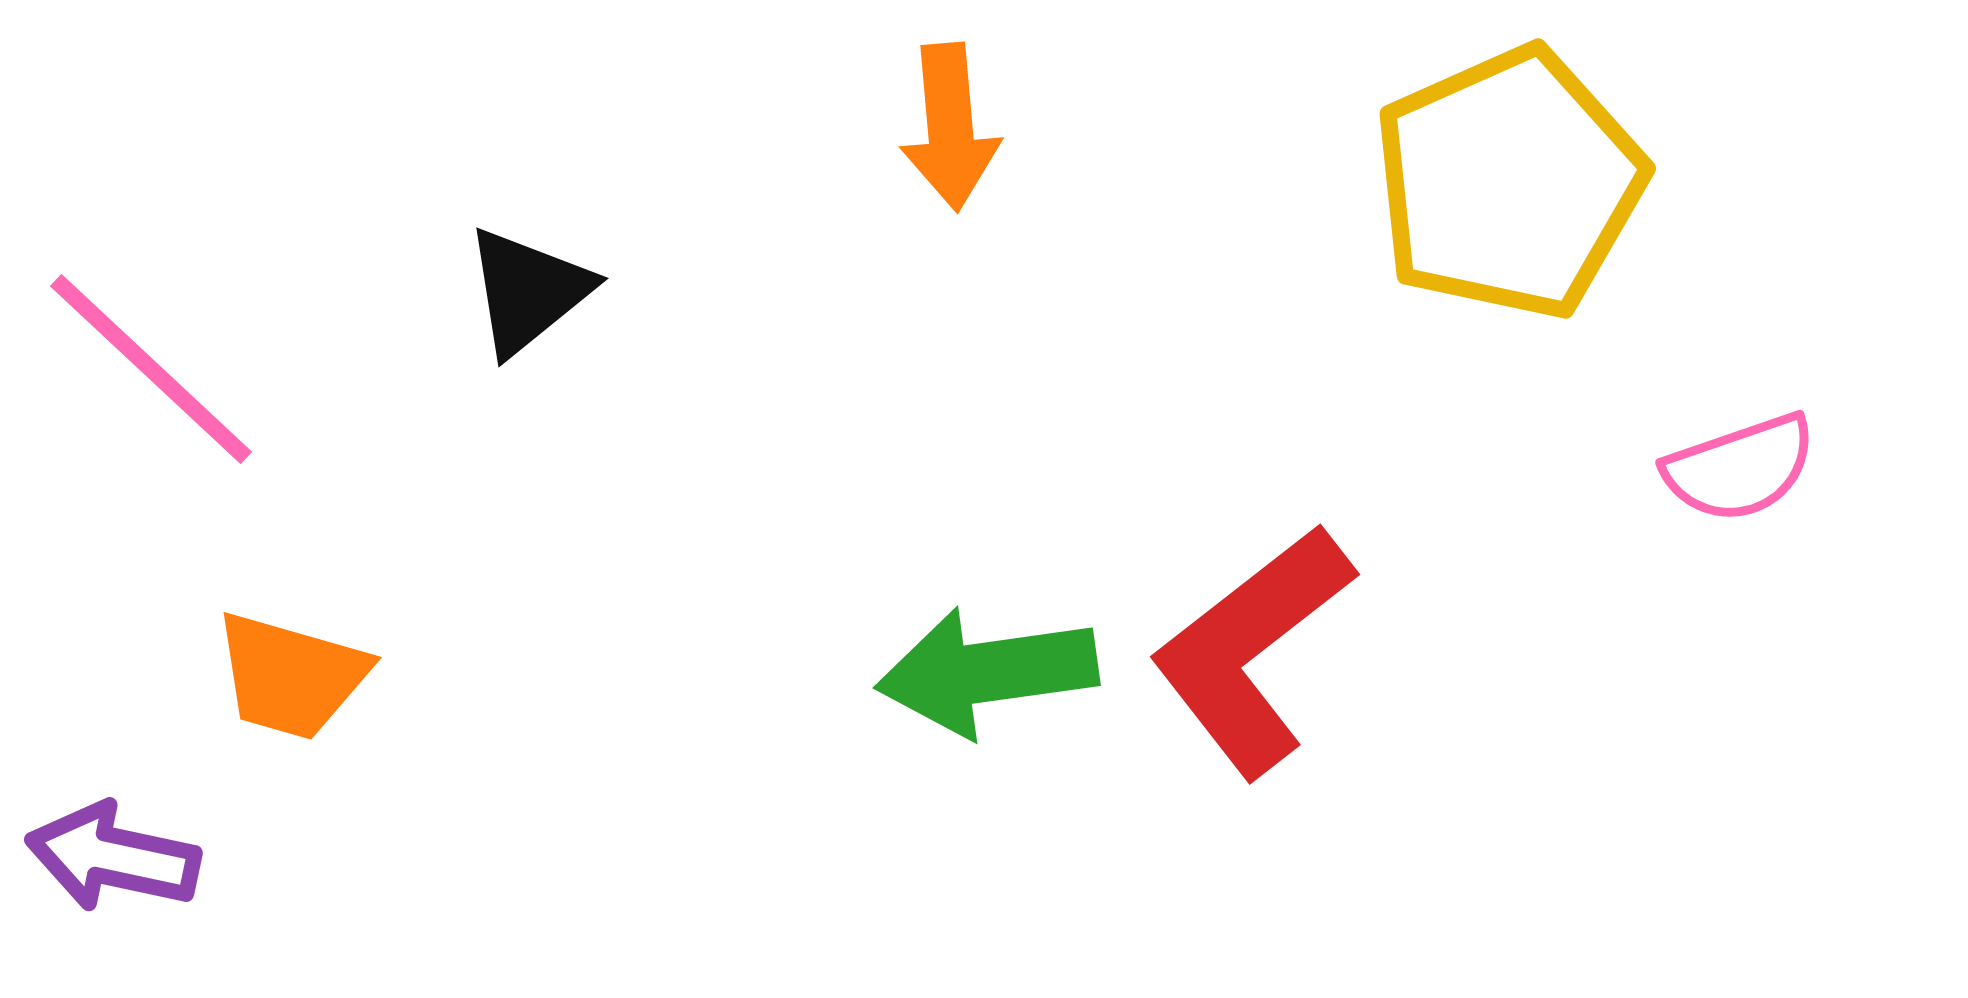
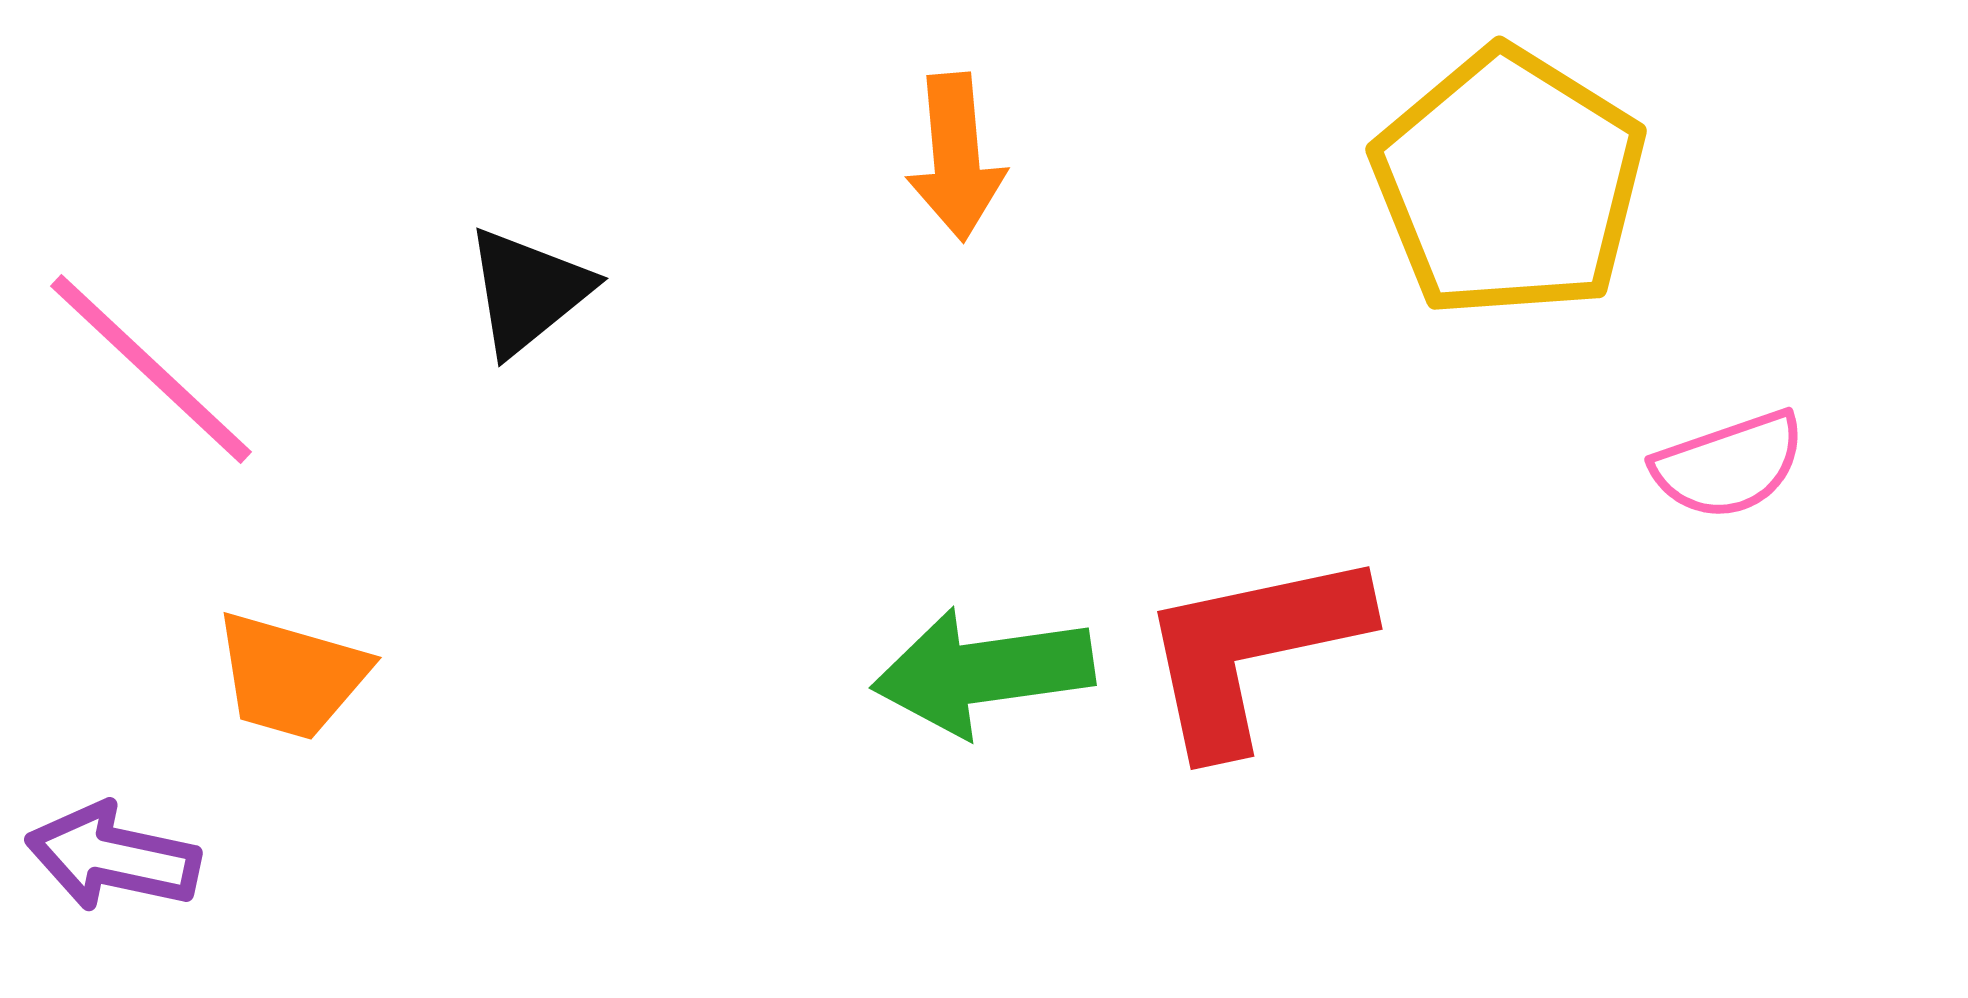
orange arrow: moved 6 px right, 30 px down
yellow pentagon: rotated 16 degrees counterclockwise
pink semicircle: moved 11 px left, 3 px up
red L-shape: rotated 26 degrees clockwise
green arrow: moved 4 px left
